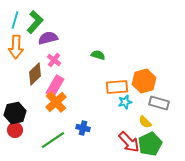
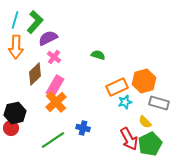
purple semicircle: rotated 12 degrees counterclockwise
pink cross: moved 3 px up
orange rectangle: rotated 20 degrees counterclockwise
red circle: moved 4 px left, 2 px up
red arrow: moved 3 px up; rotated 15 degrees clockwise
